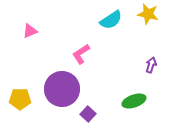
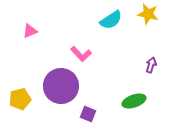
pink L-shape: rotated 100 degrees counterclockwise
purple circle: moved 1 px left, 3 px up
yellow pentagon: rotated 15 degrees counterclockwise
purple square: rotated 21 degrees counterclockwise
